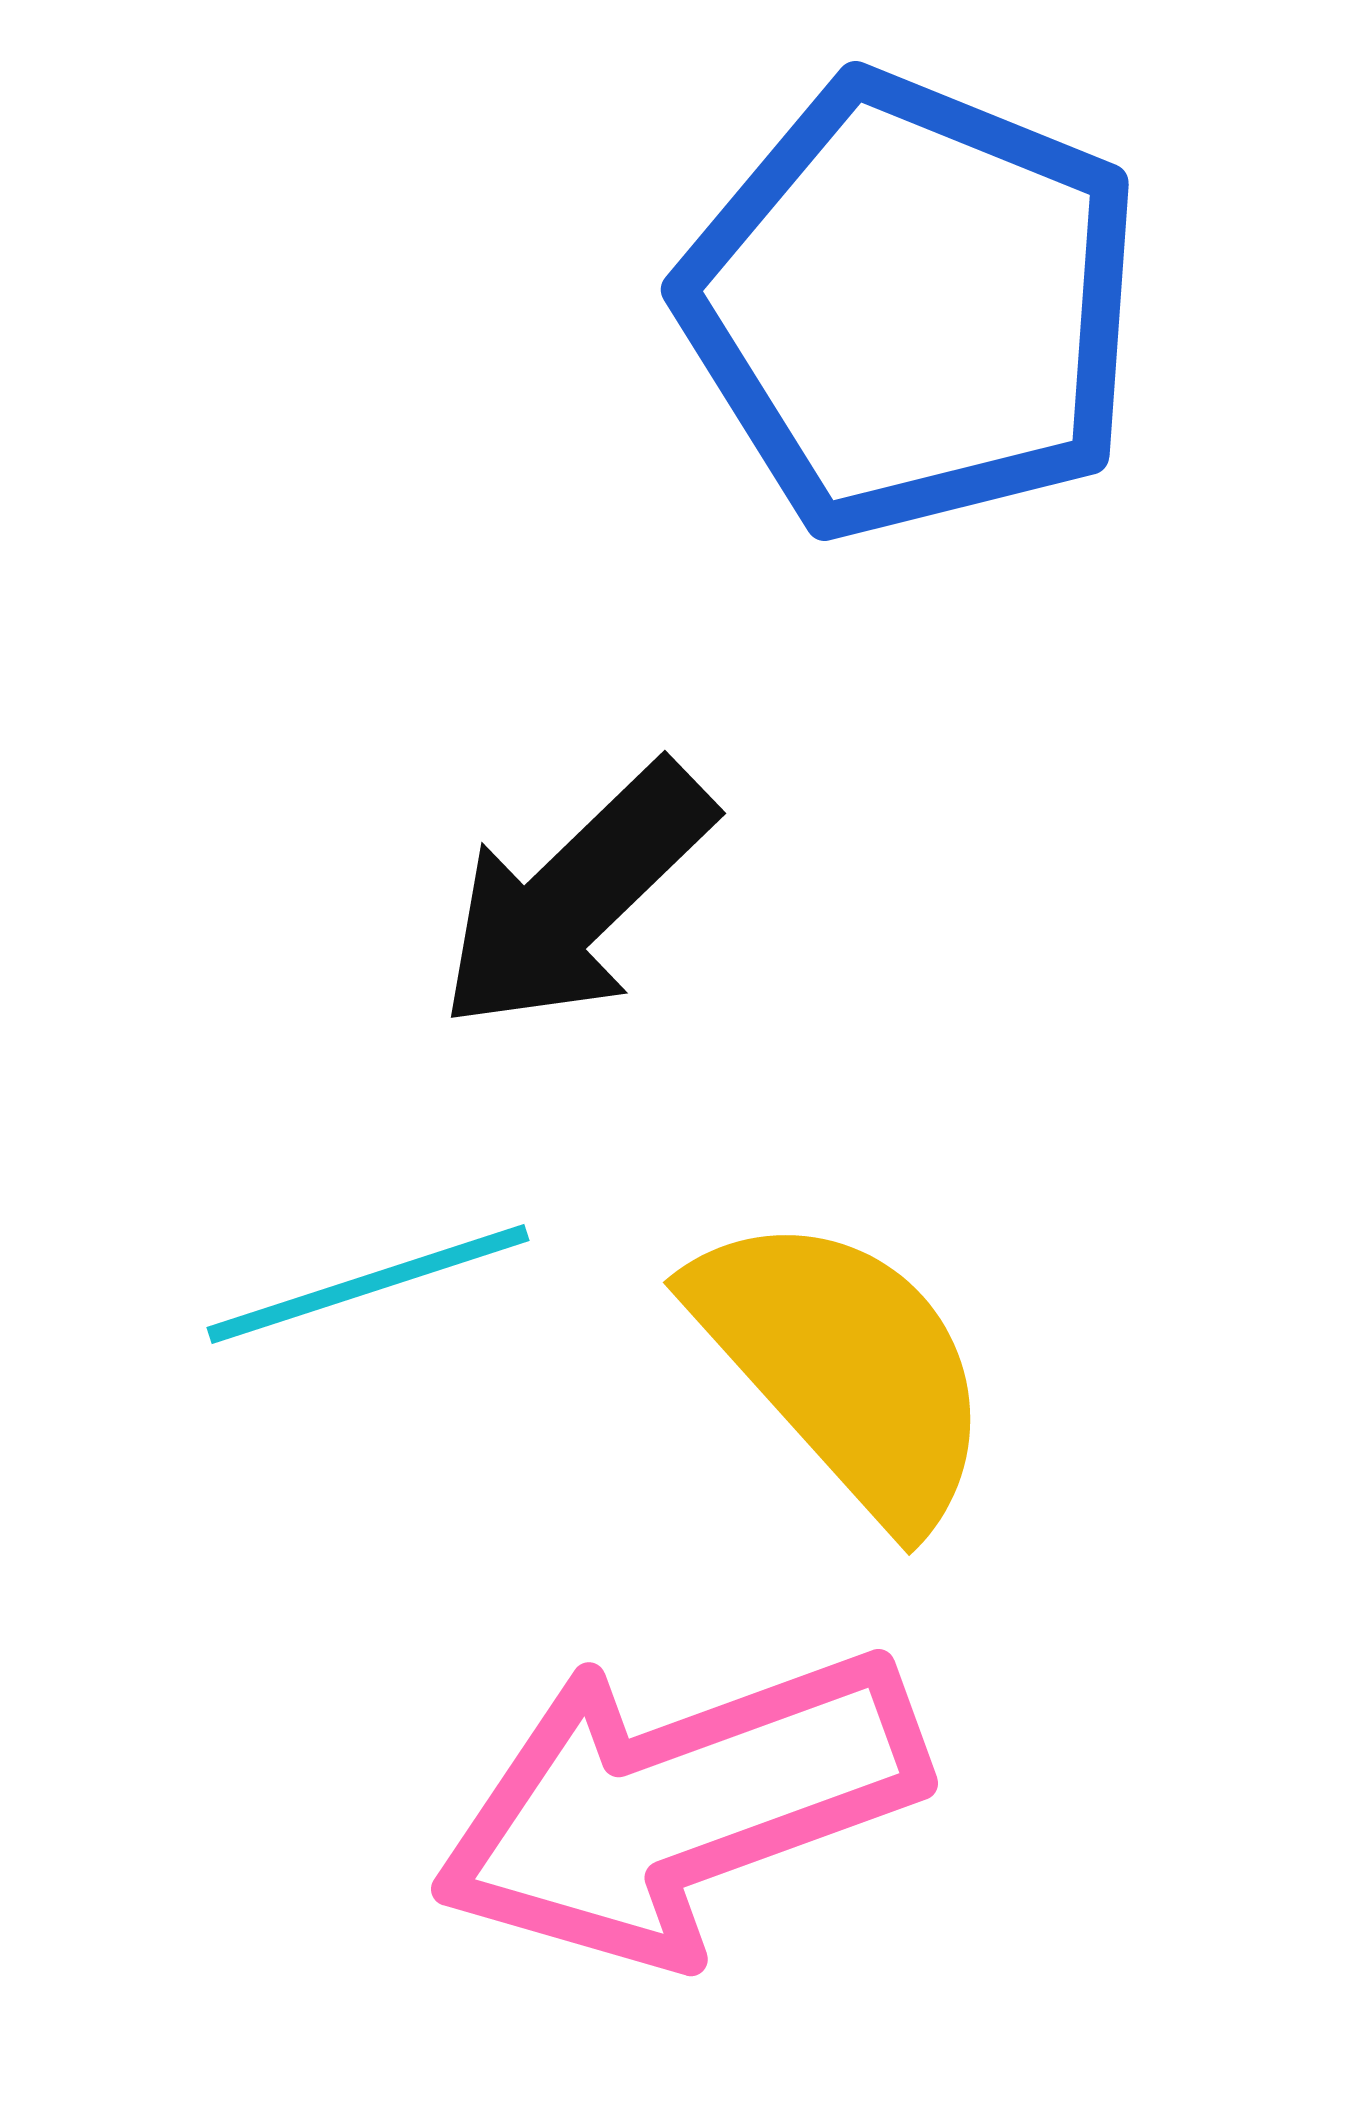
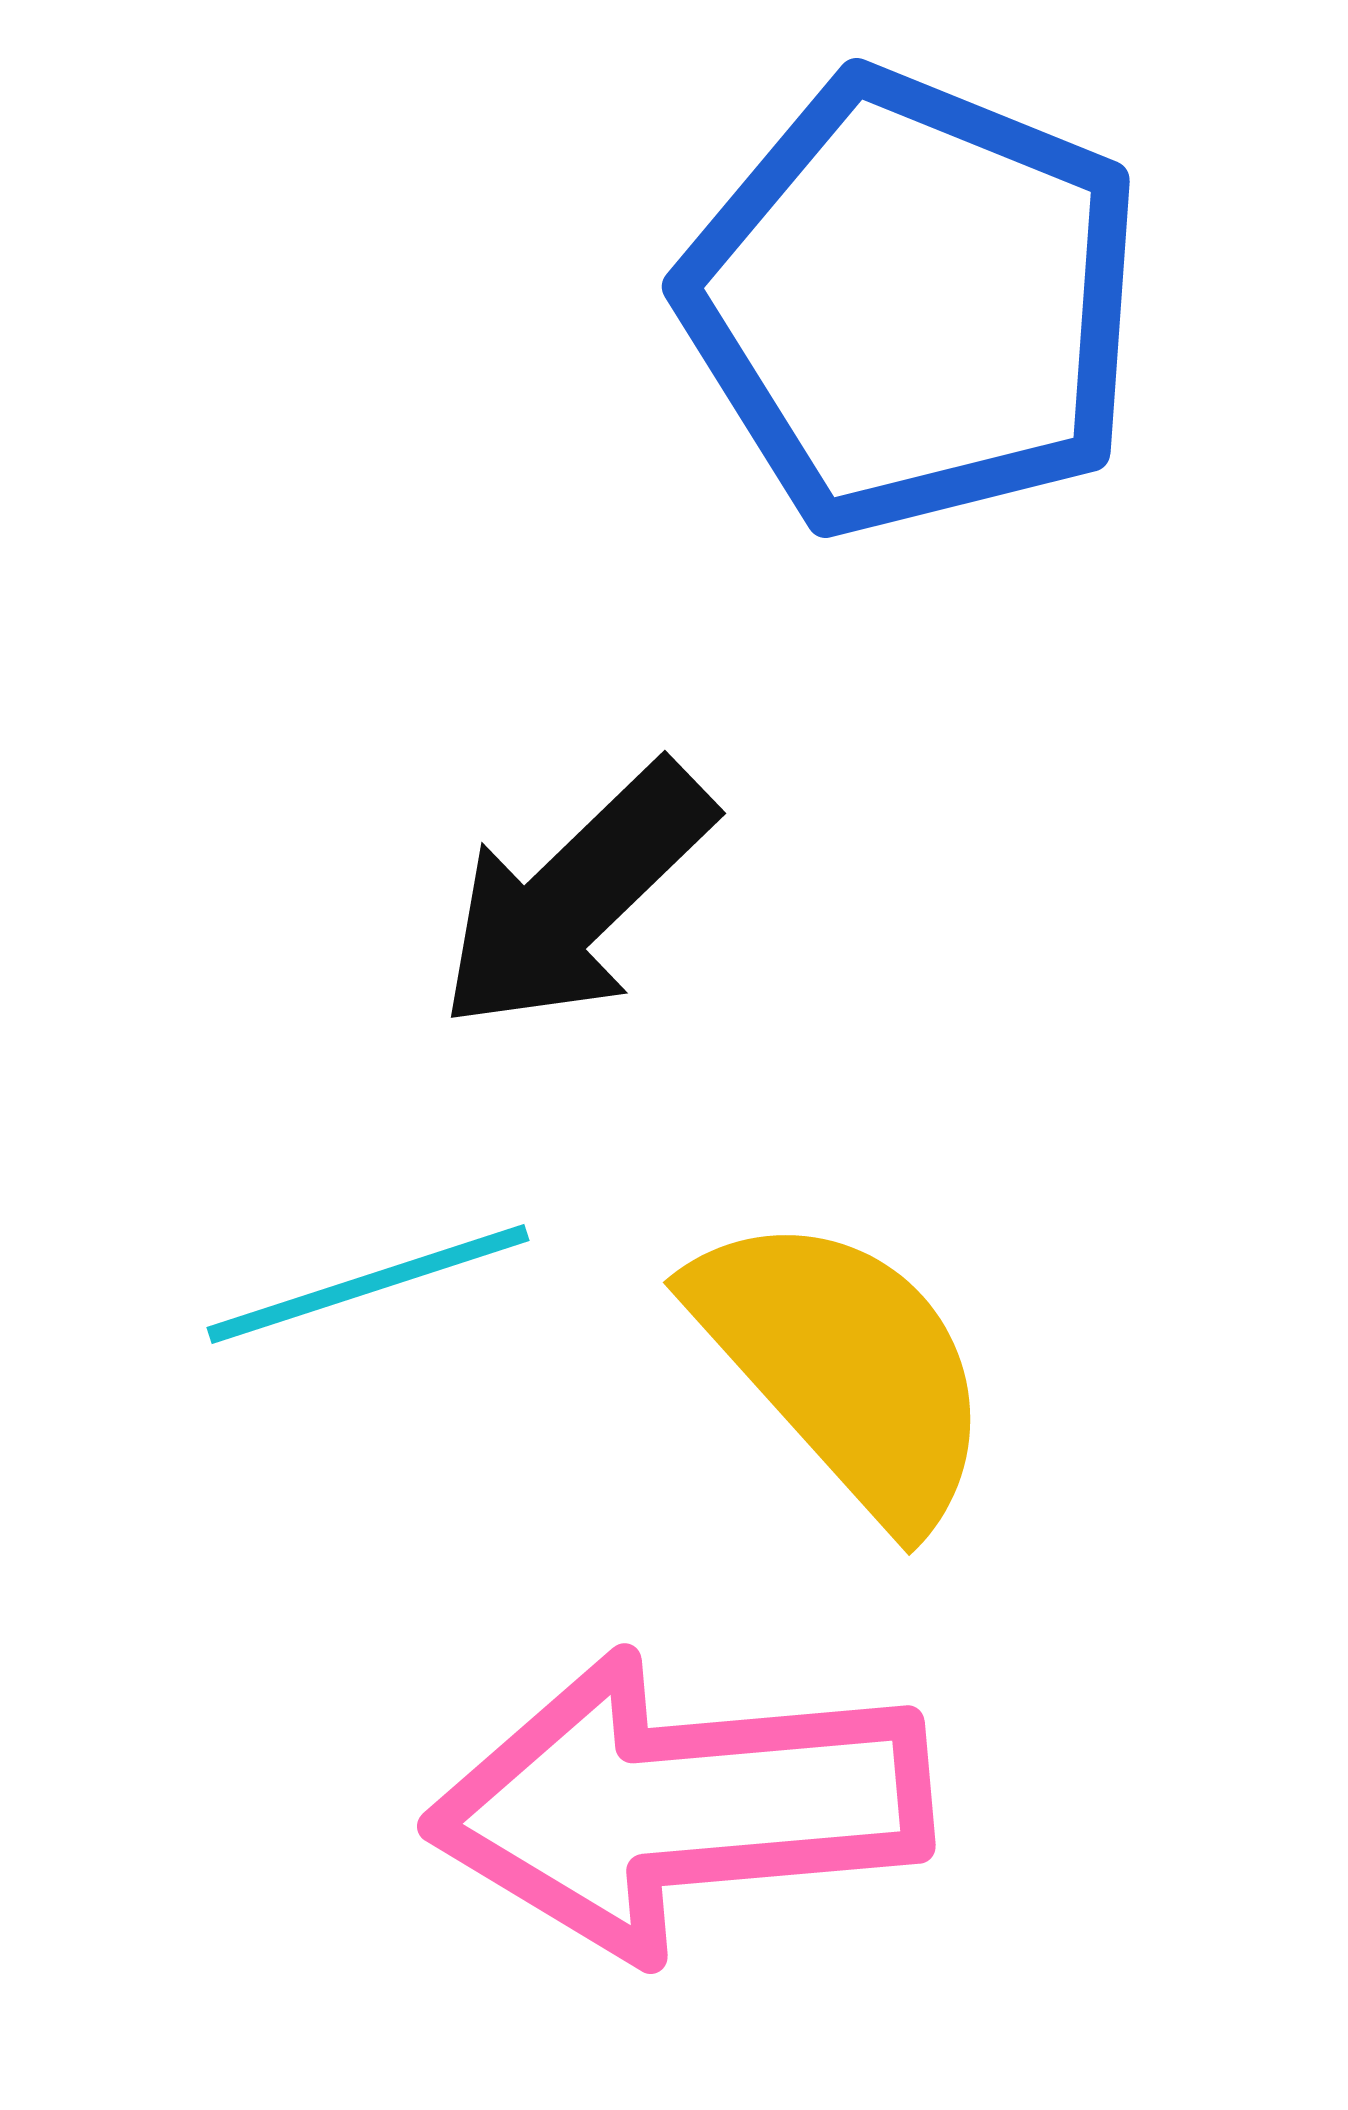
blue pentagon: moved 1 px right, 3 px up
pink arrow: rotated 15 degrees clockwise
